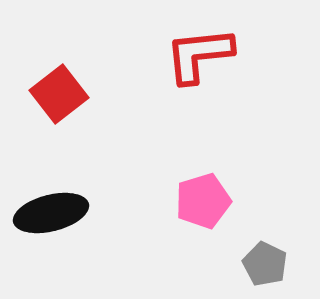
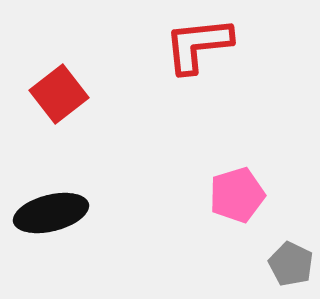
red L-shape: moved 1 px left, 10 px up
pink pentagon: moved 34 px right, 6 px up
gray pentagon: moved 26 px right
